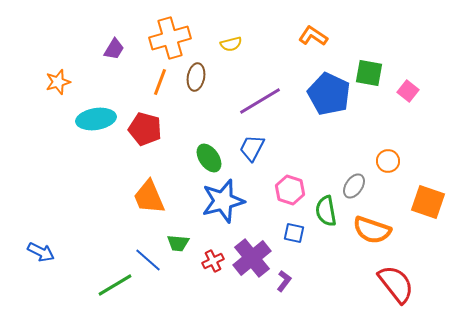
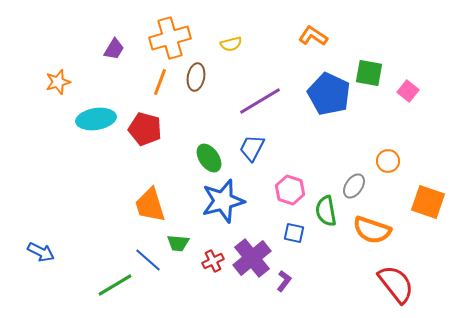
orange trapezoid: moved 1 px right, 8 px down; rotated 6 degrees clockwise
